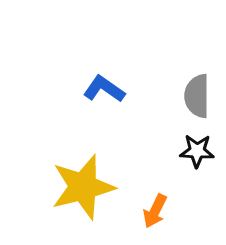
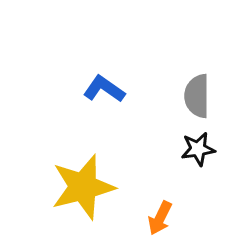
black star: moved 1 px right, 2 px up; rotated 12 degrees counterclockwise
orange arrow: moved 5 px right, 7 px down
